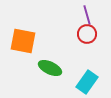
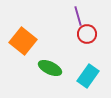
purple line: moved 9 px left, 1 px down
orange square: rotated 28 degrees clockwise
cyan rectangle: moved 1 px right, 6 px up
